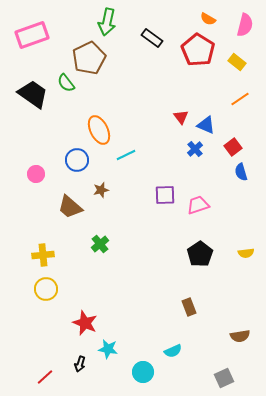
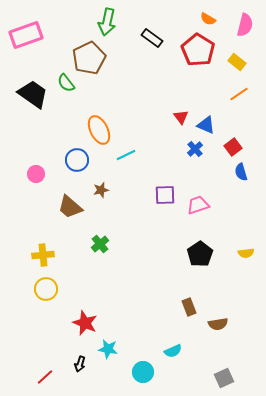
pink rectangle: moved 6 px left
orange line: moved 1 px left, 5 px up
brown semicircle: moved 22 px left, 12 px up
